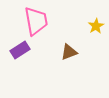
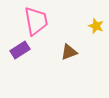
yellow star: rotated 21 degrees counterclockwise
